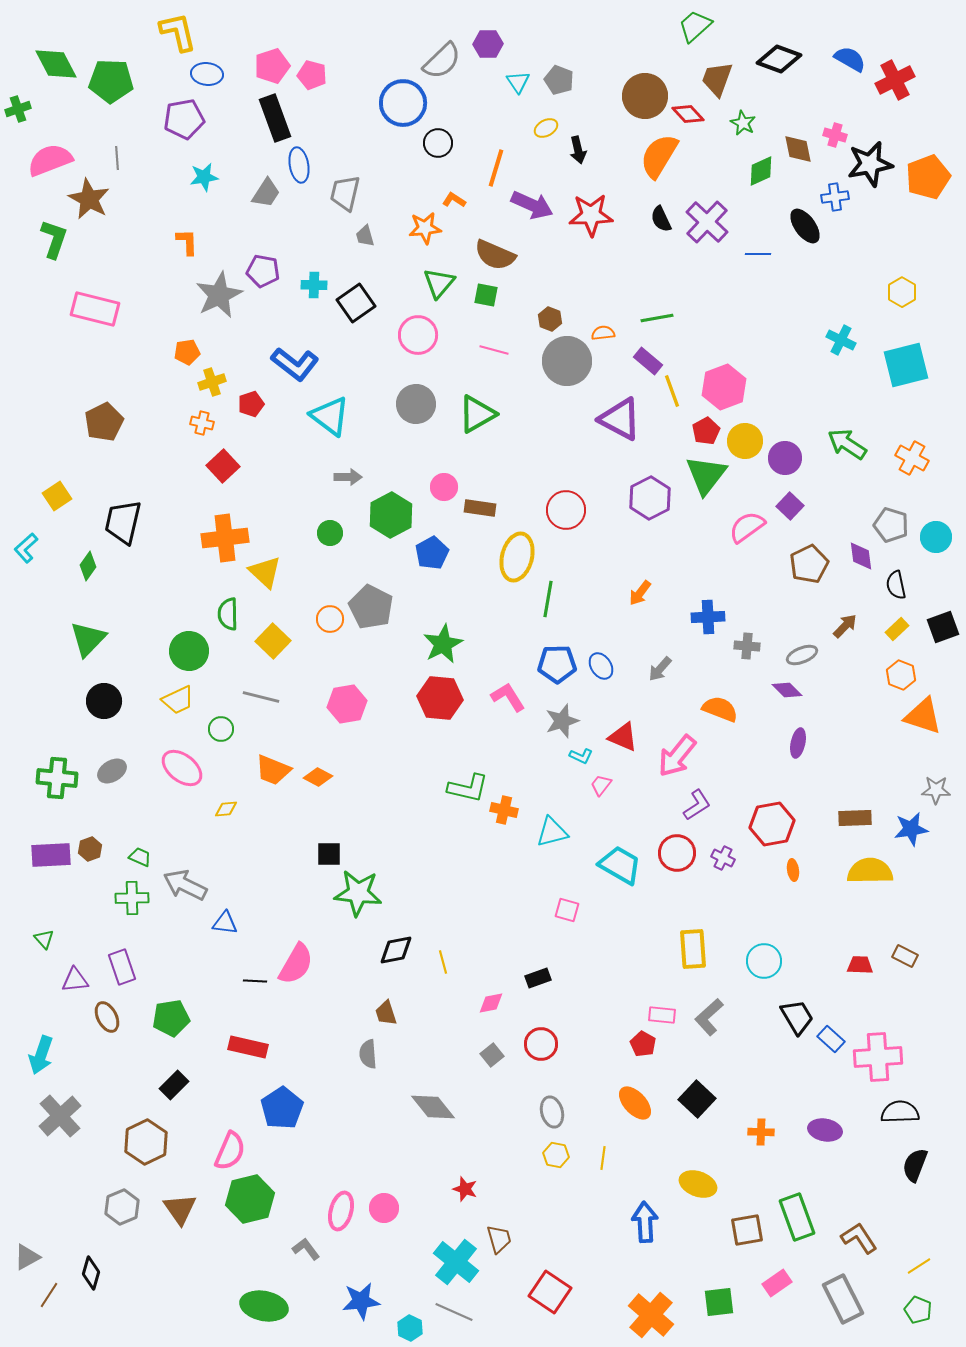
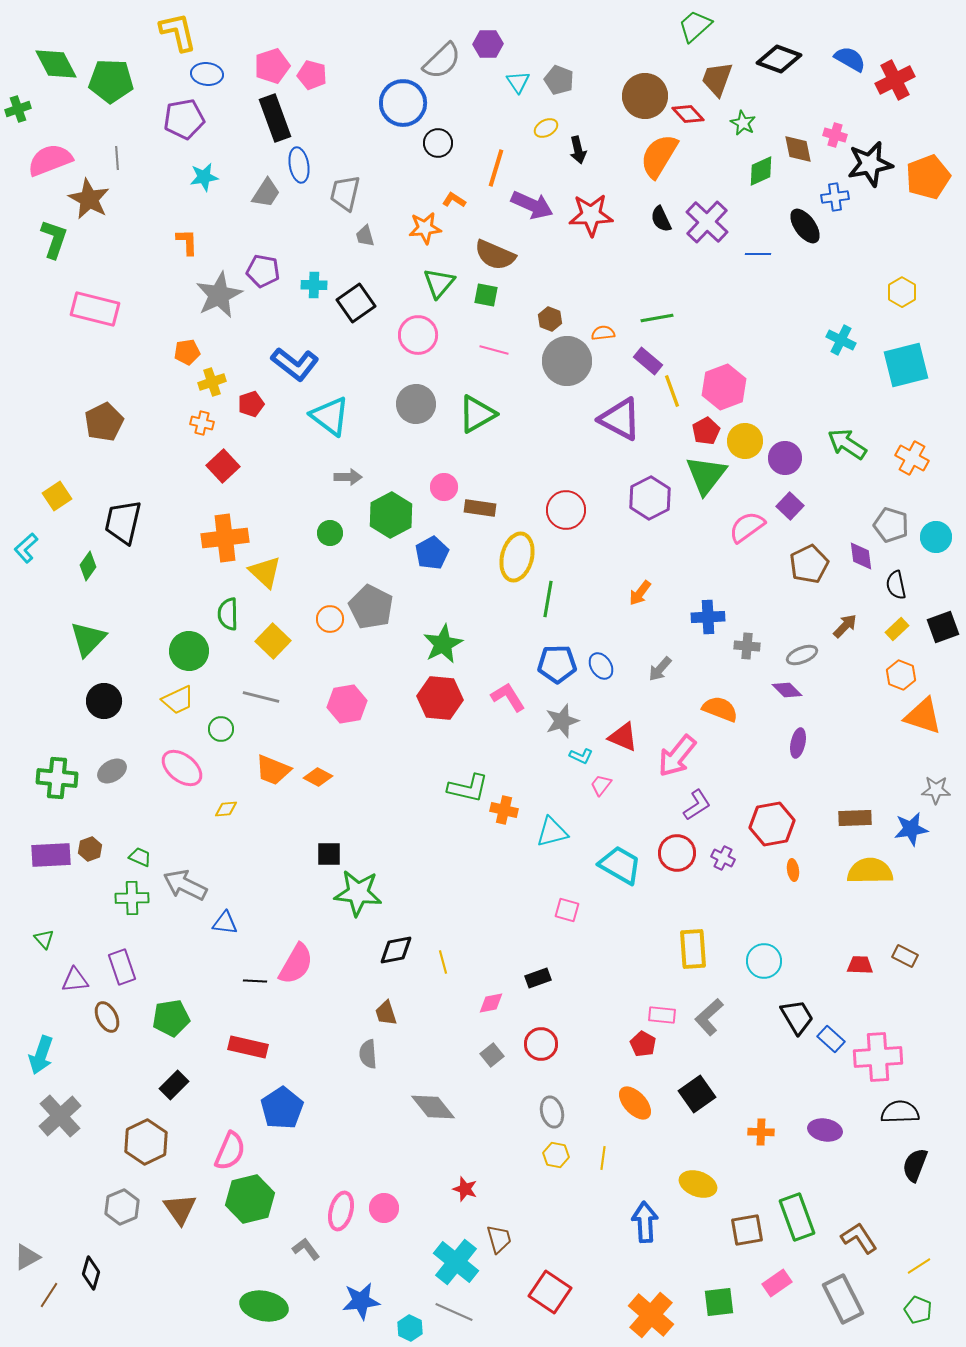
black square at (697, 1099): moved 5 px up; rotated 12 degrees clockwise
